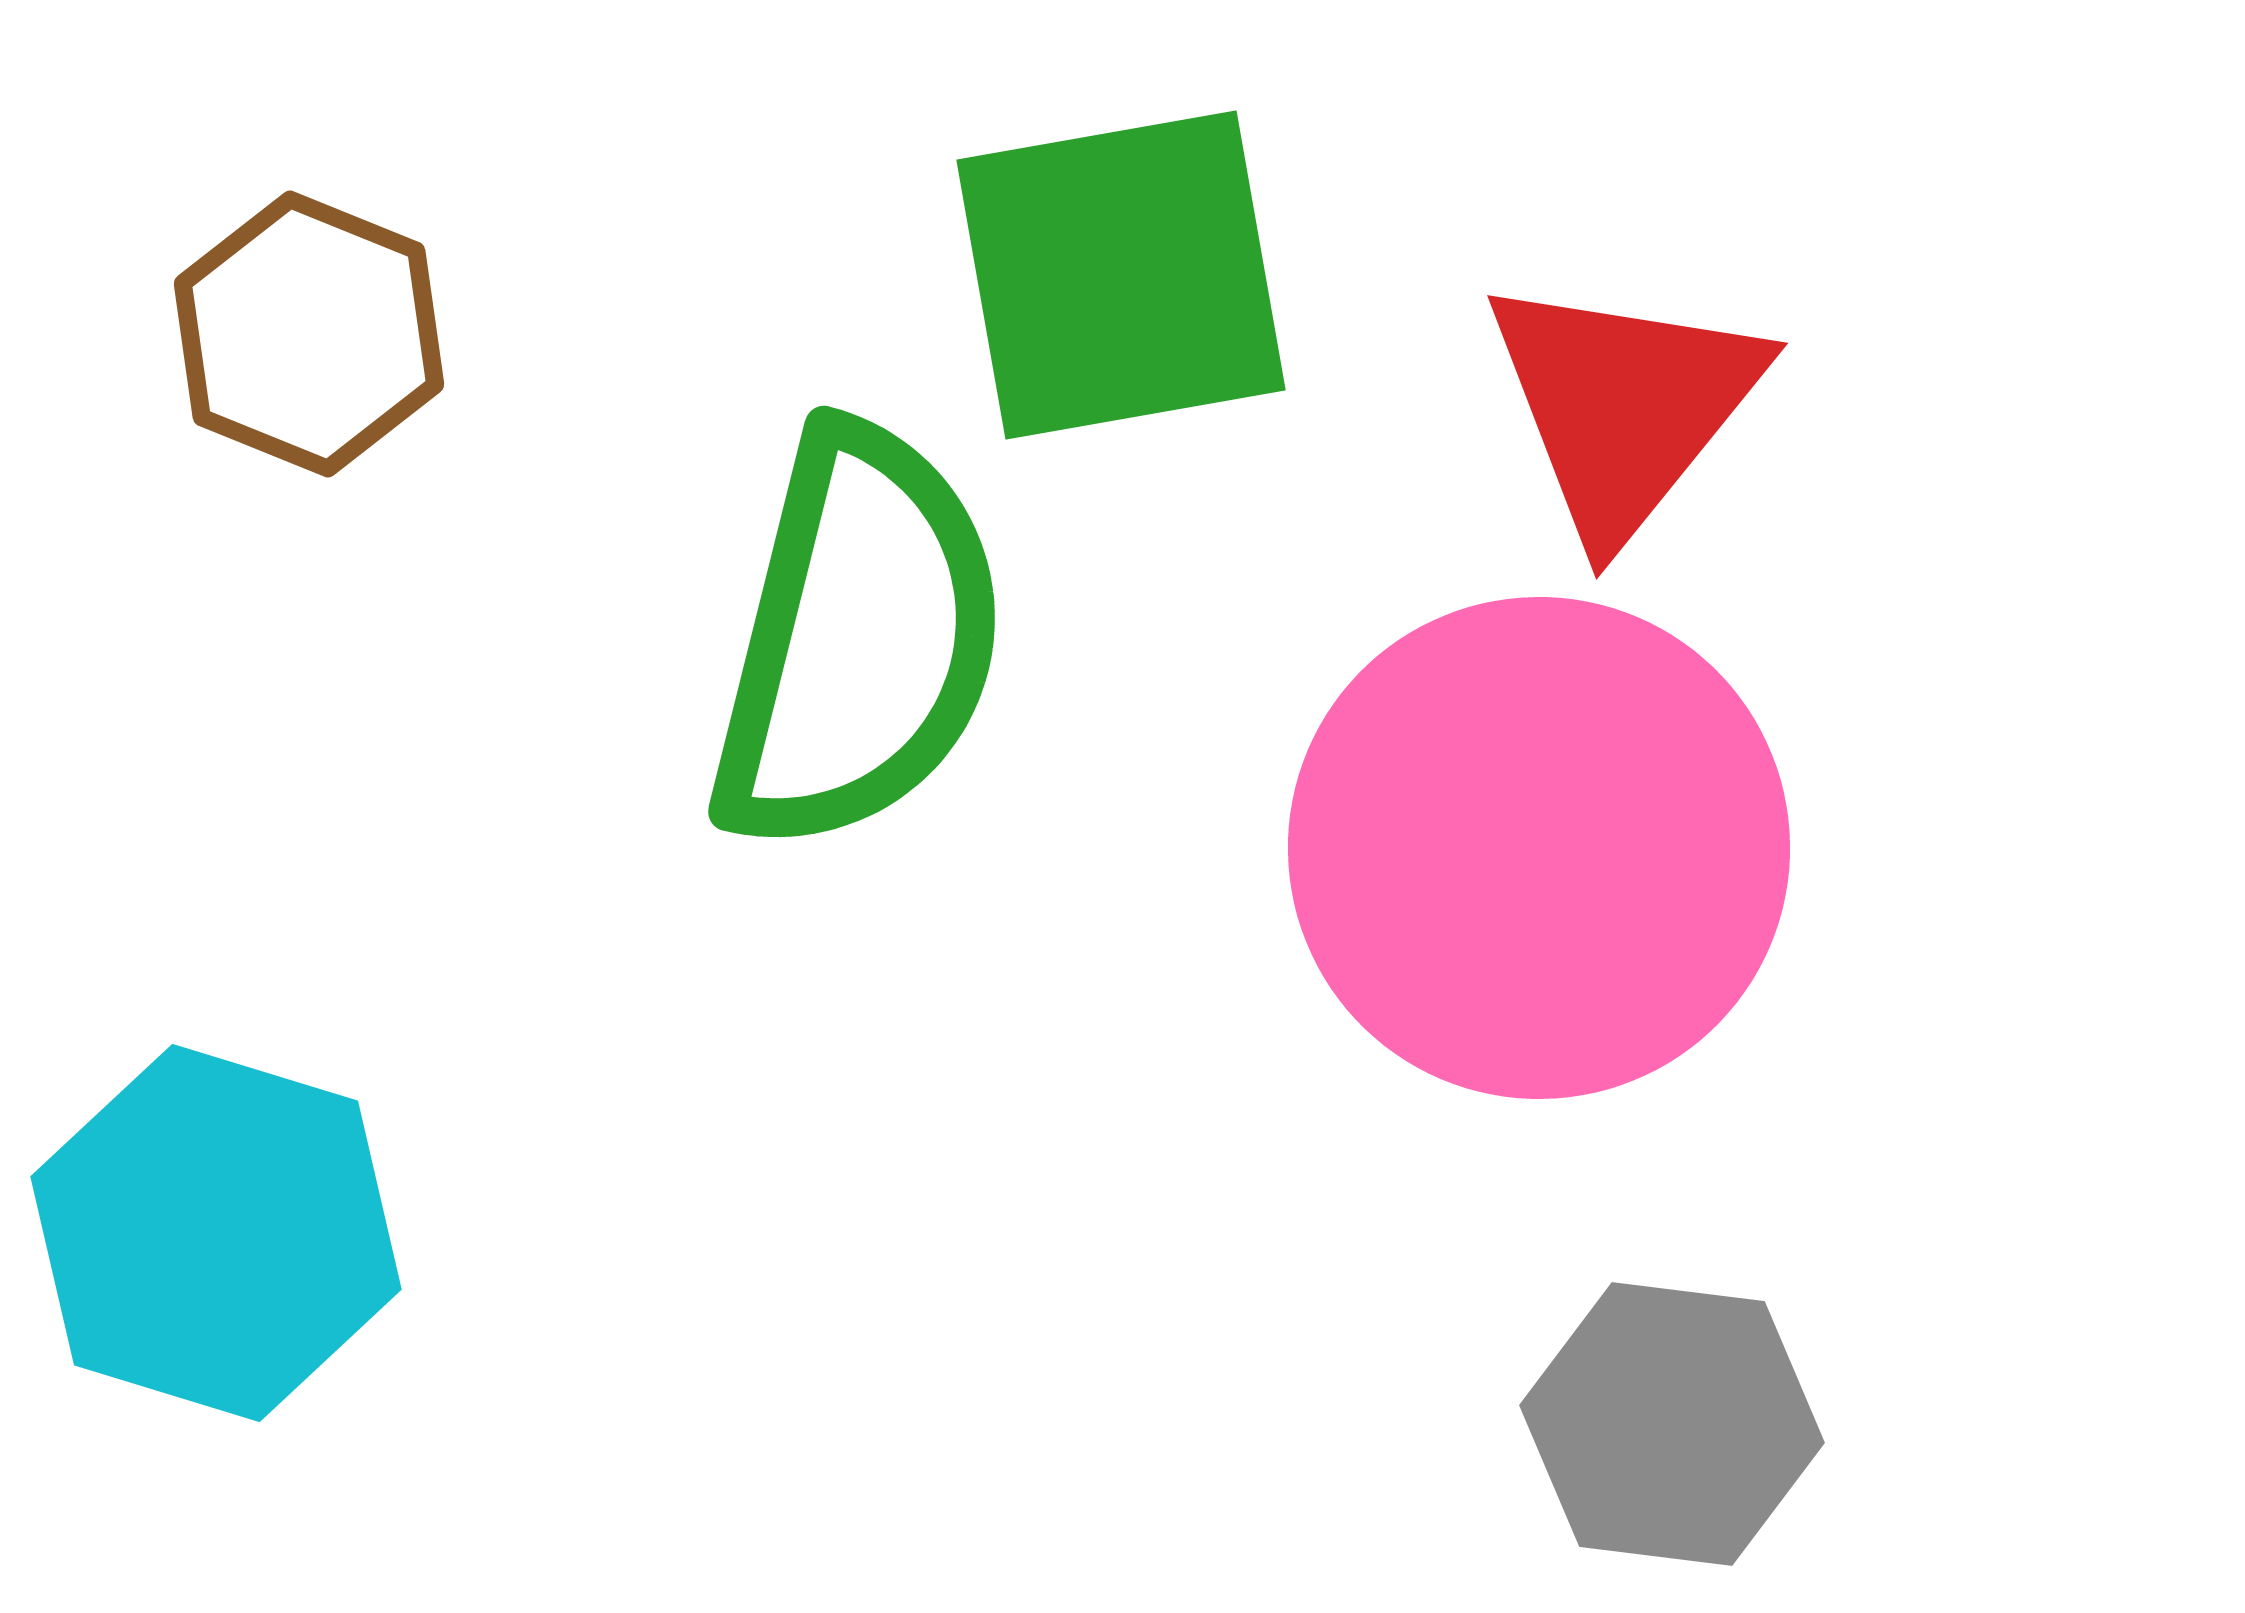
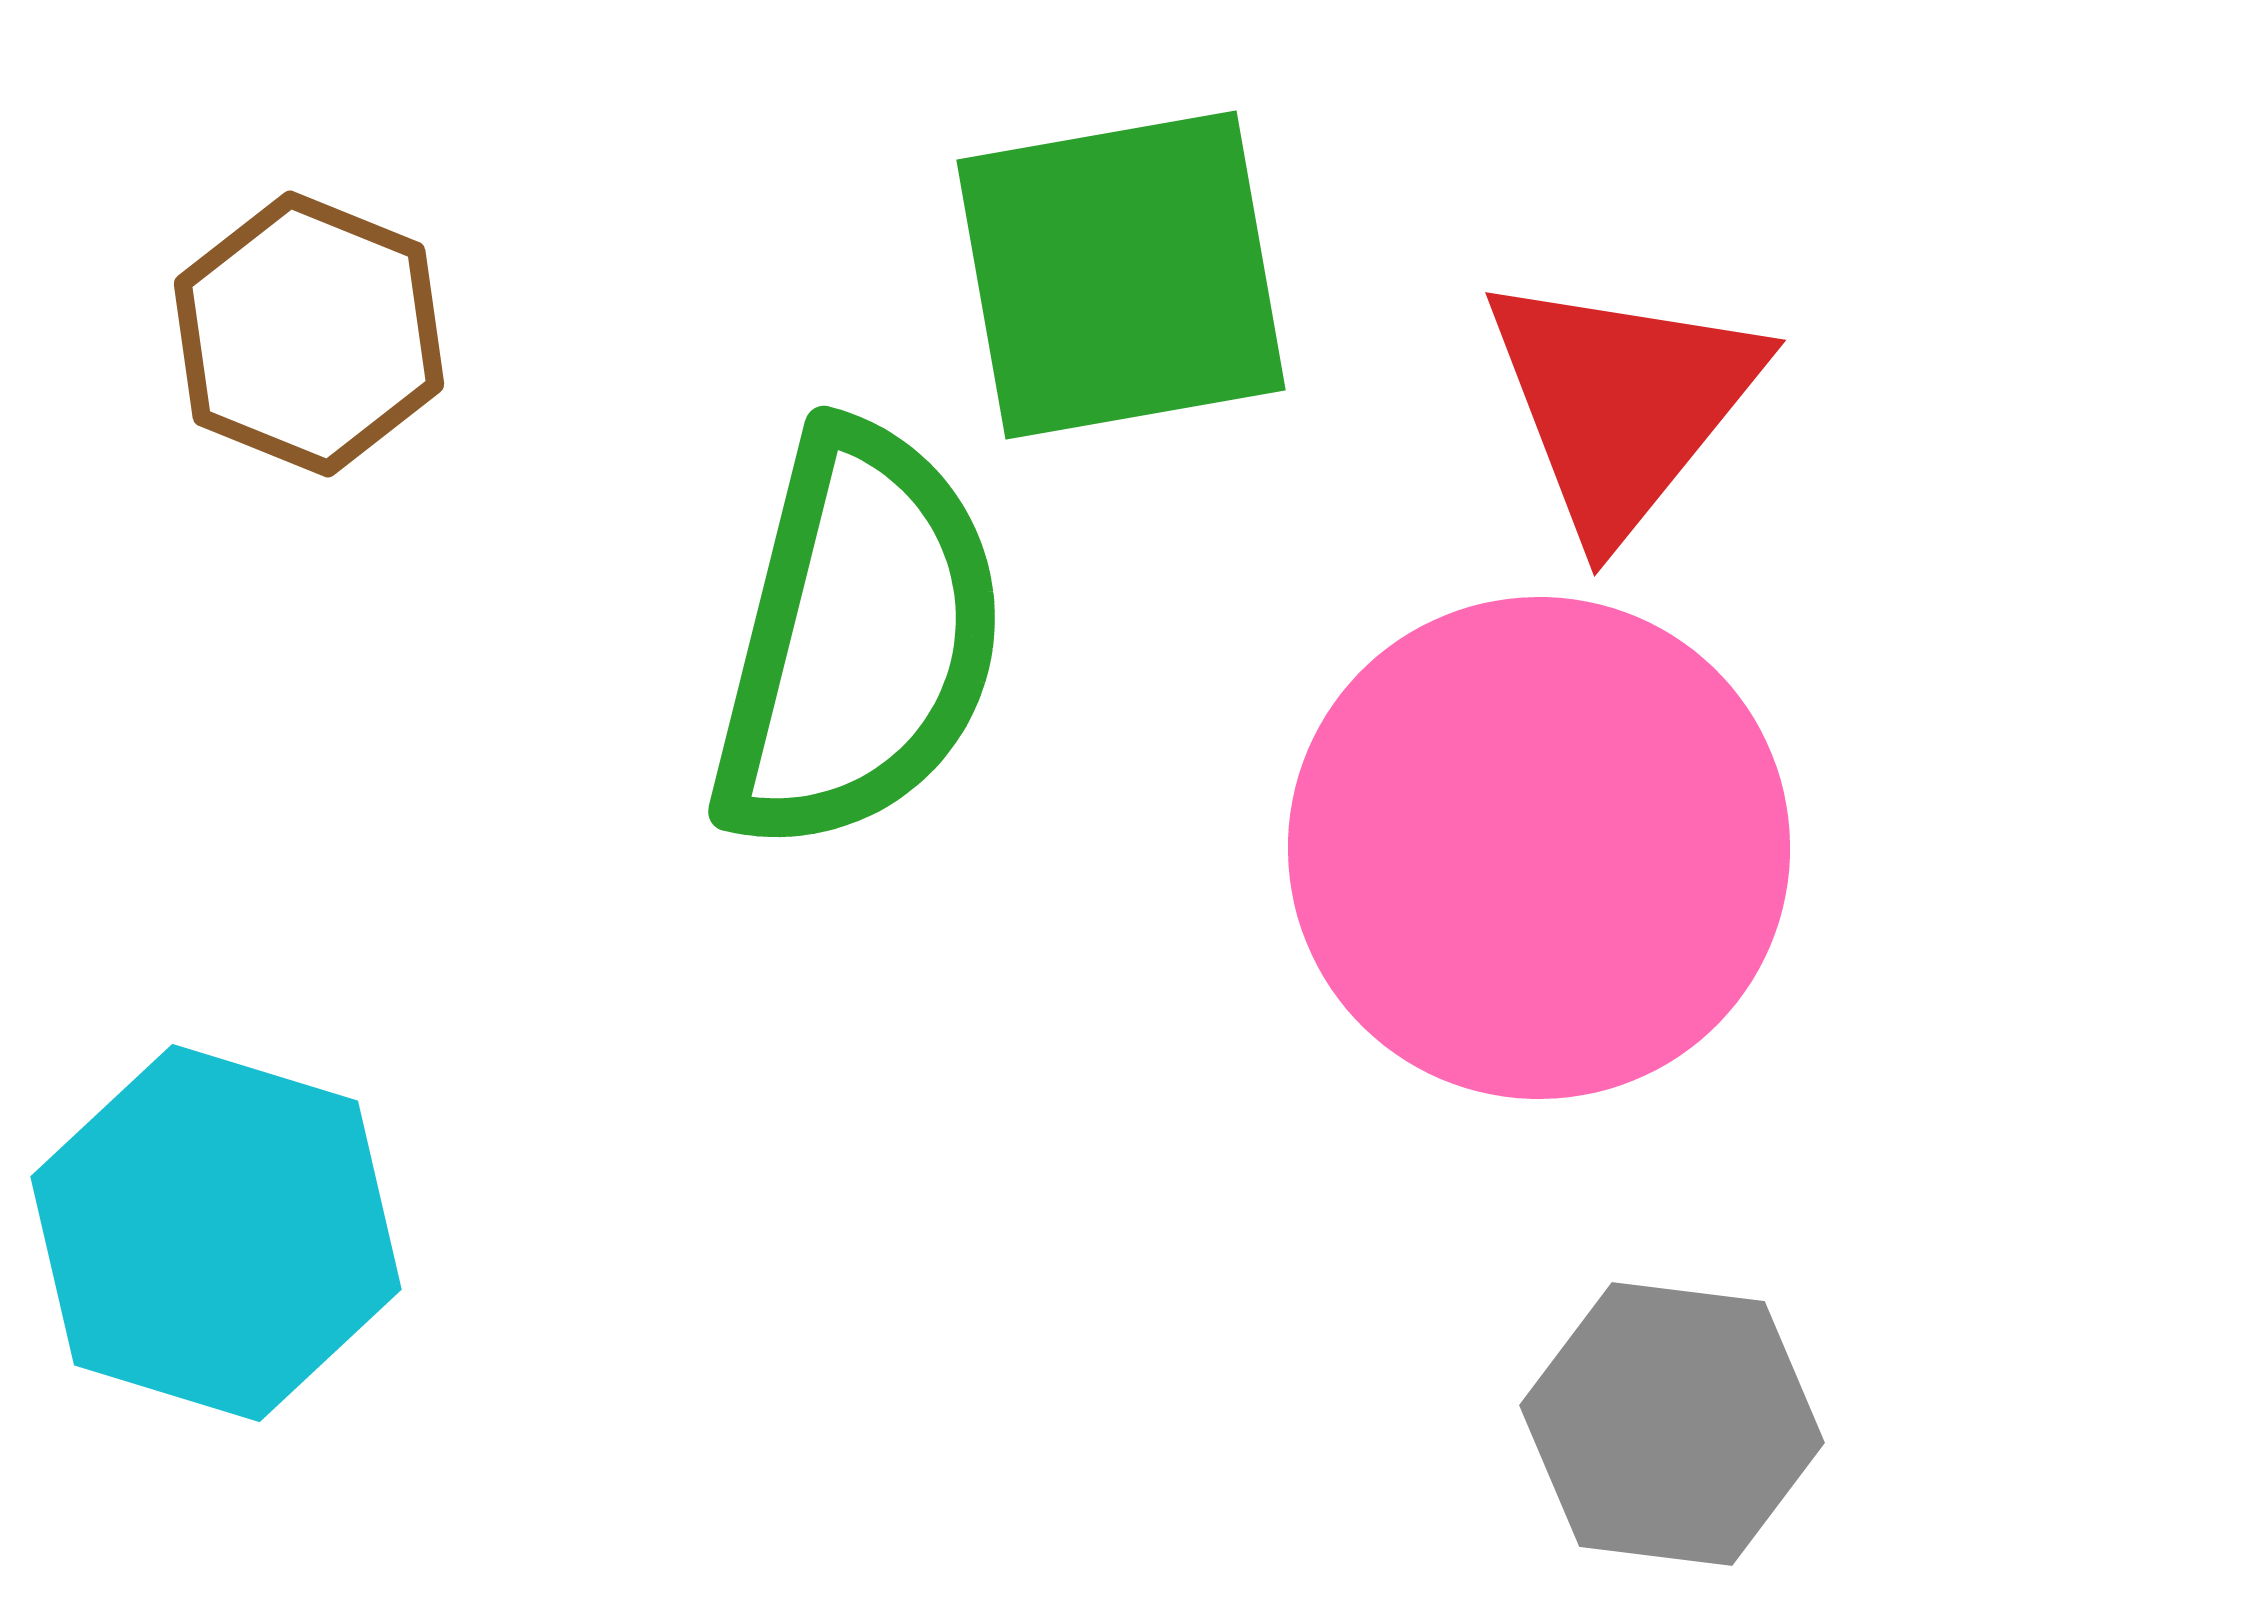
red triangle: moved 2 px left, 3 px up
